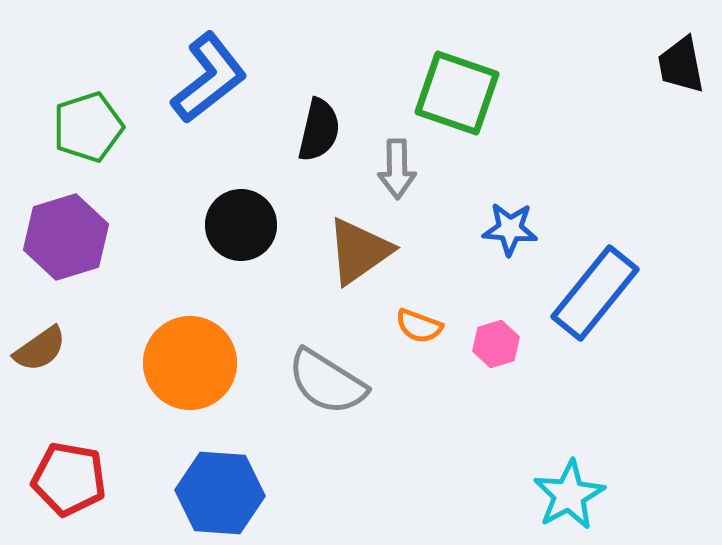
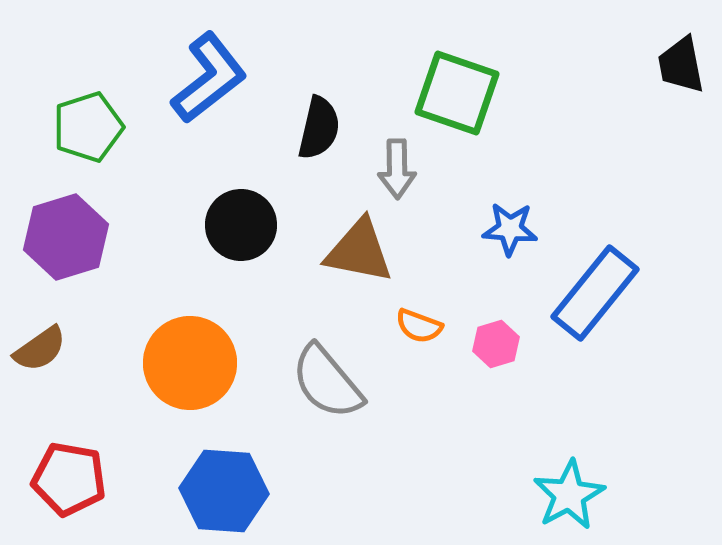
black semicircle: moved 2 px up
brown triangle: rotated 46 degrees clockwise
gray semicircle: rotated 18 degrees clockwise
blue hexagon: moved 4 px right, 2 px up
